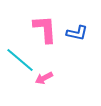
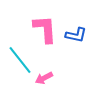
blue L-shape: moved 1 px left, 2 px down
cyan line: rotated 12 degrees clockwise
